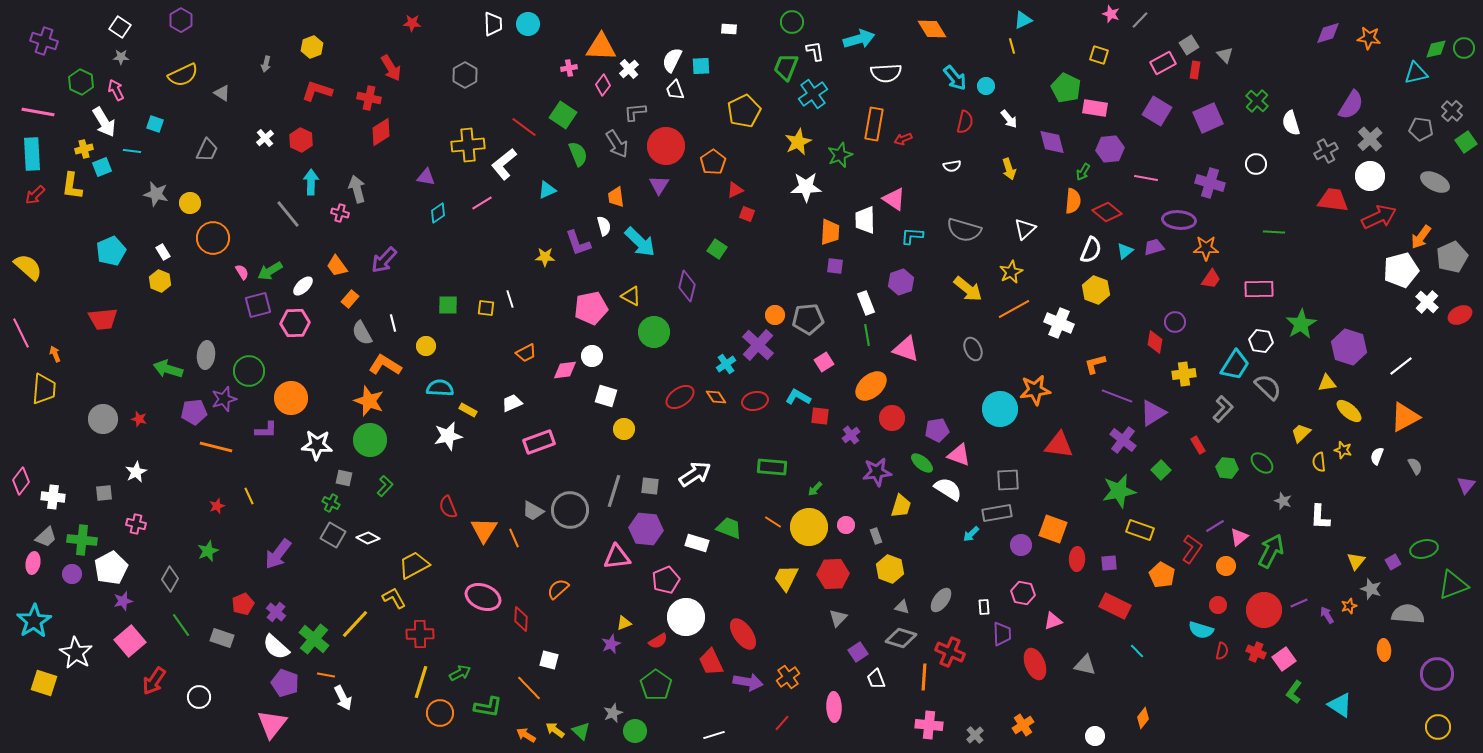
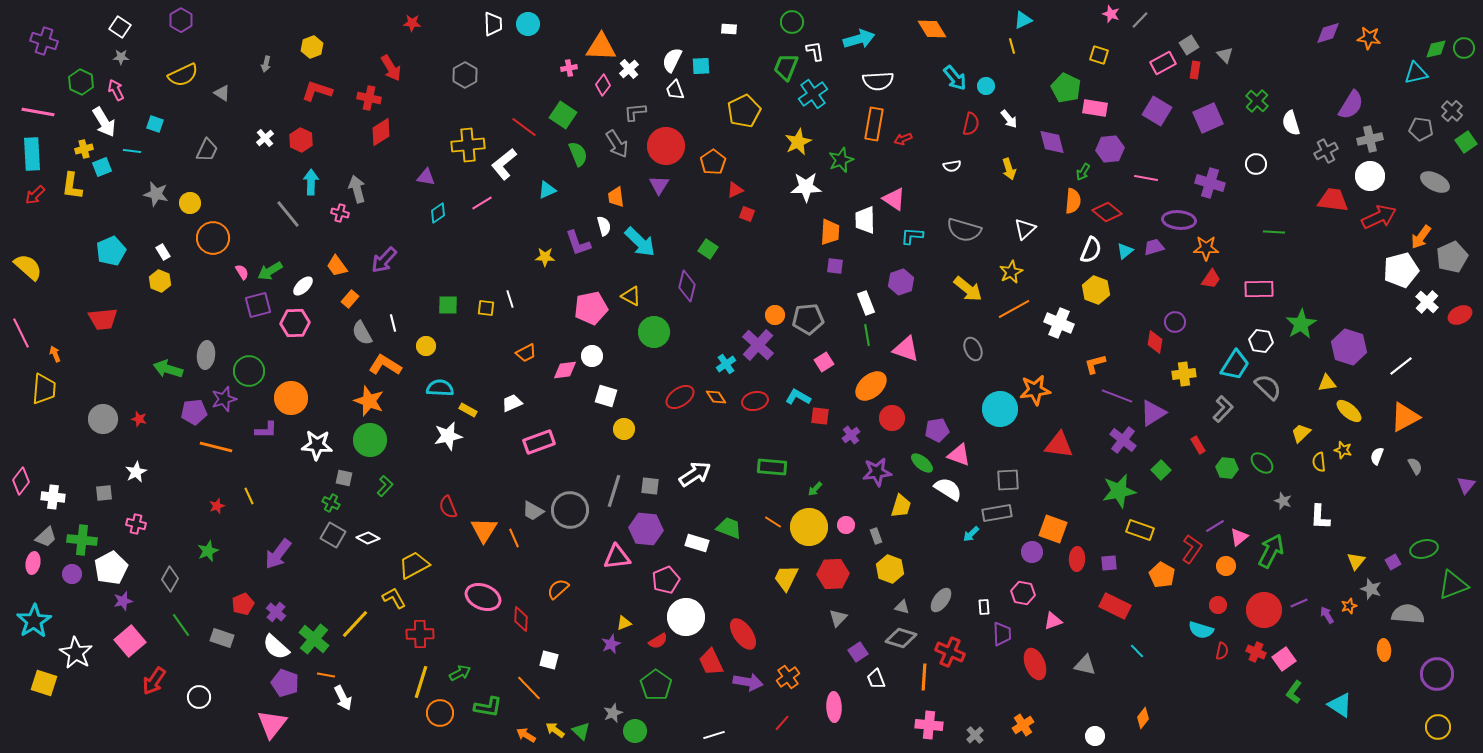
white semicircle at (886, 73): moved 8 px left, 8 px down
red semicircle at (965, 122): moved 6 px right, 2 px down
gray cross at (1370, 139): rotated 30 degrees clockwise
green star at (840, 155): moved 1 px right, 5 px down
green square at (717, 249): moved 9 px left
purple circle at (1021, 545): moved 11 px right, 7 px down
